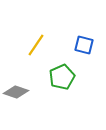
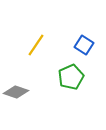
blue square: rotated 18 degrees clockwise
green pentagon: moved 9 px right
